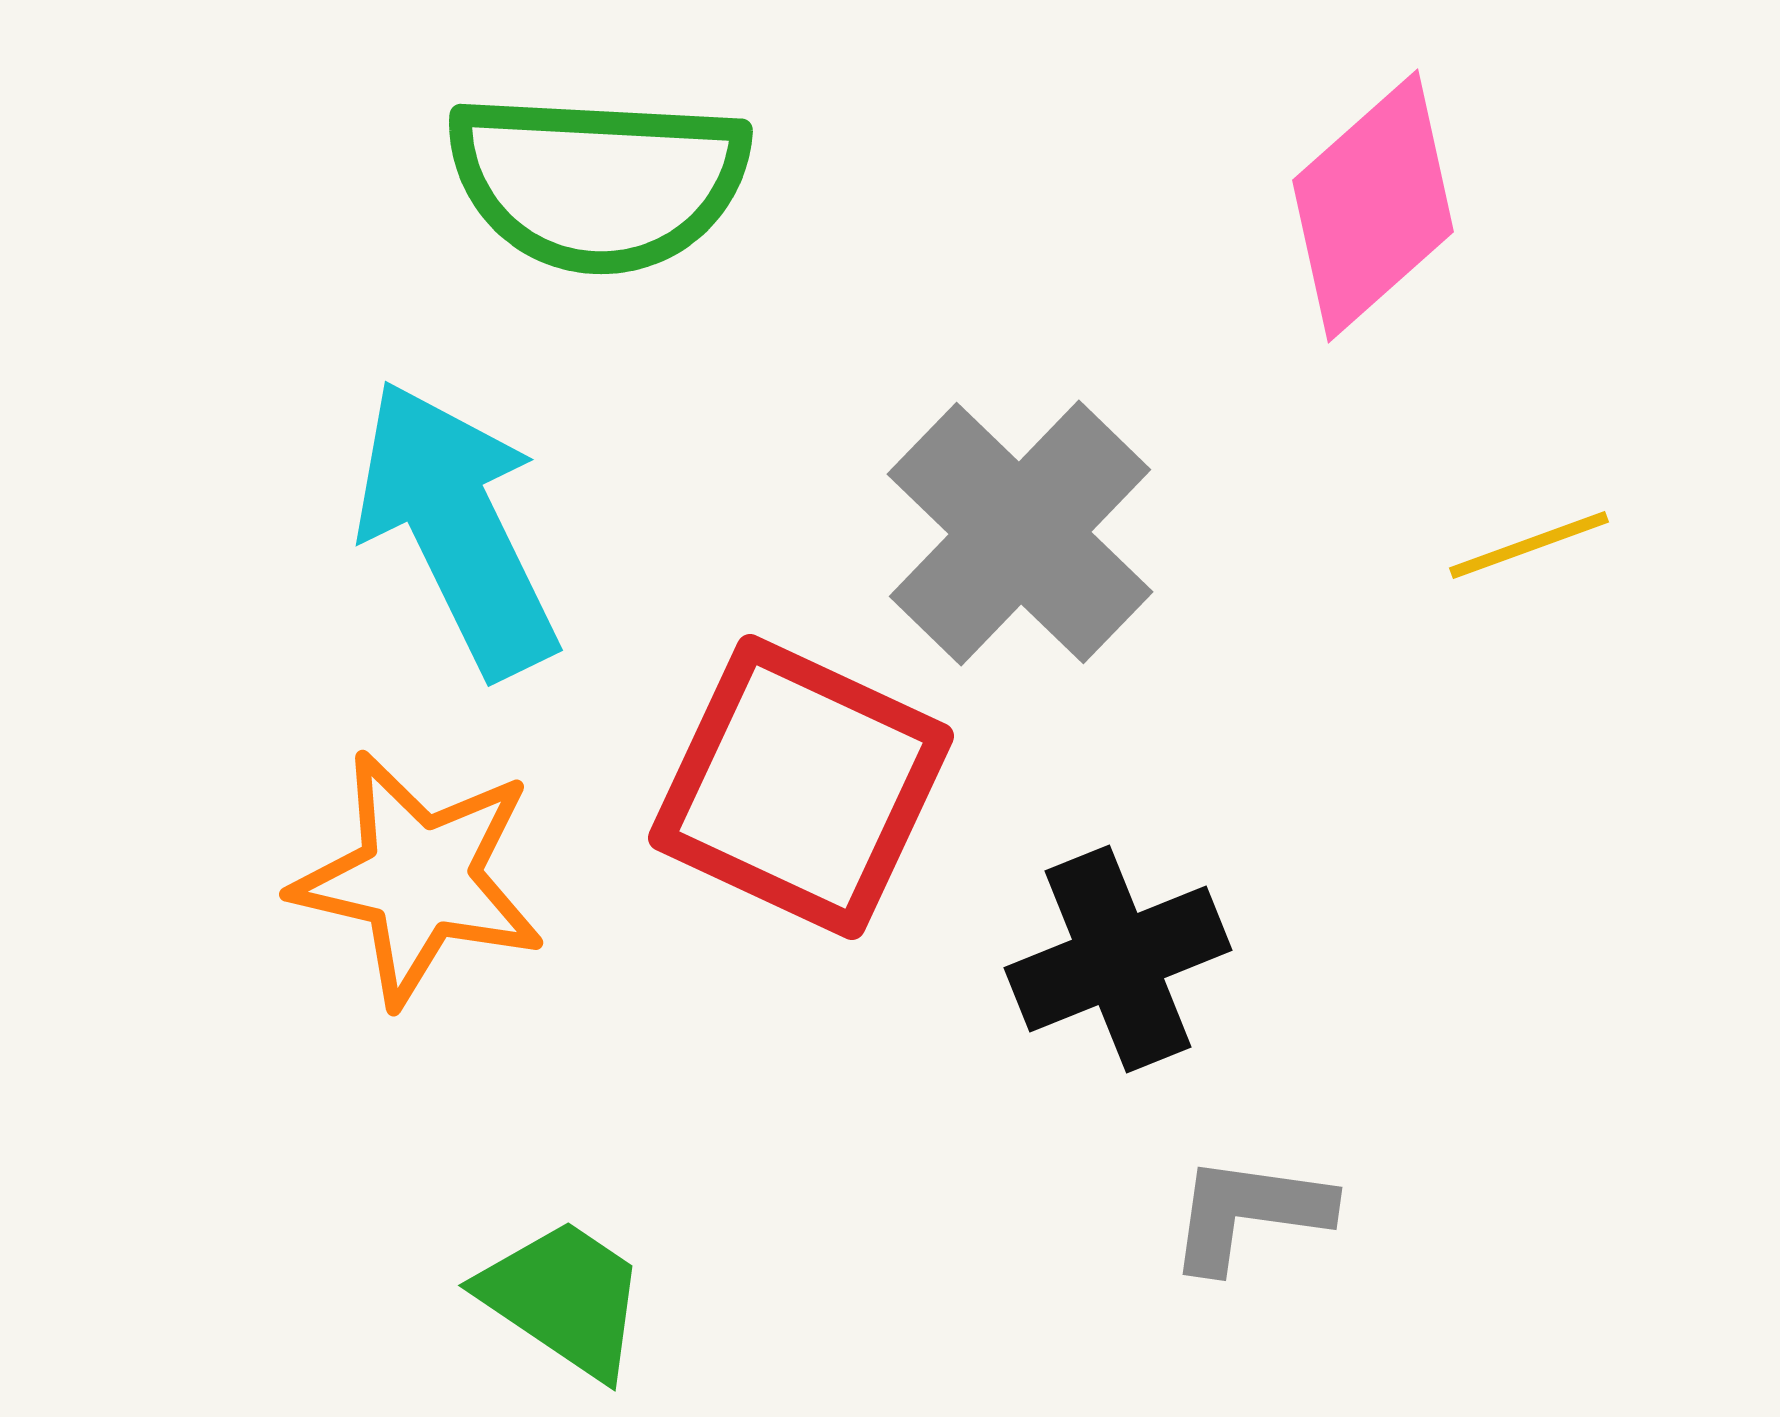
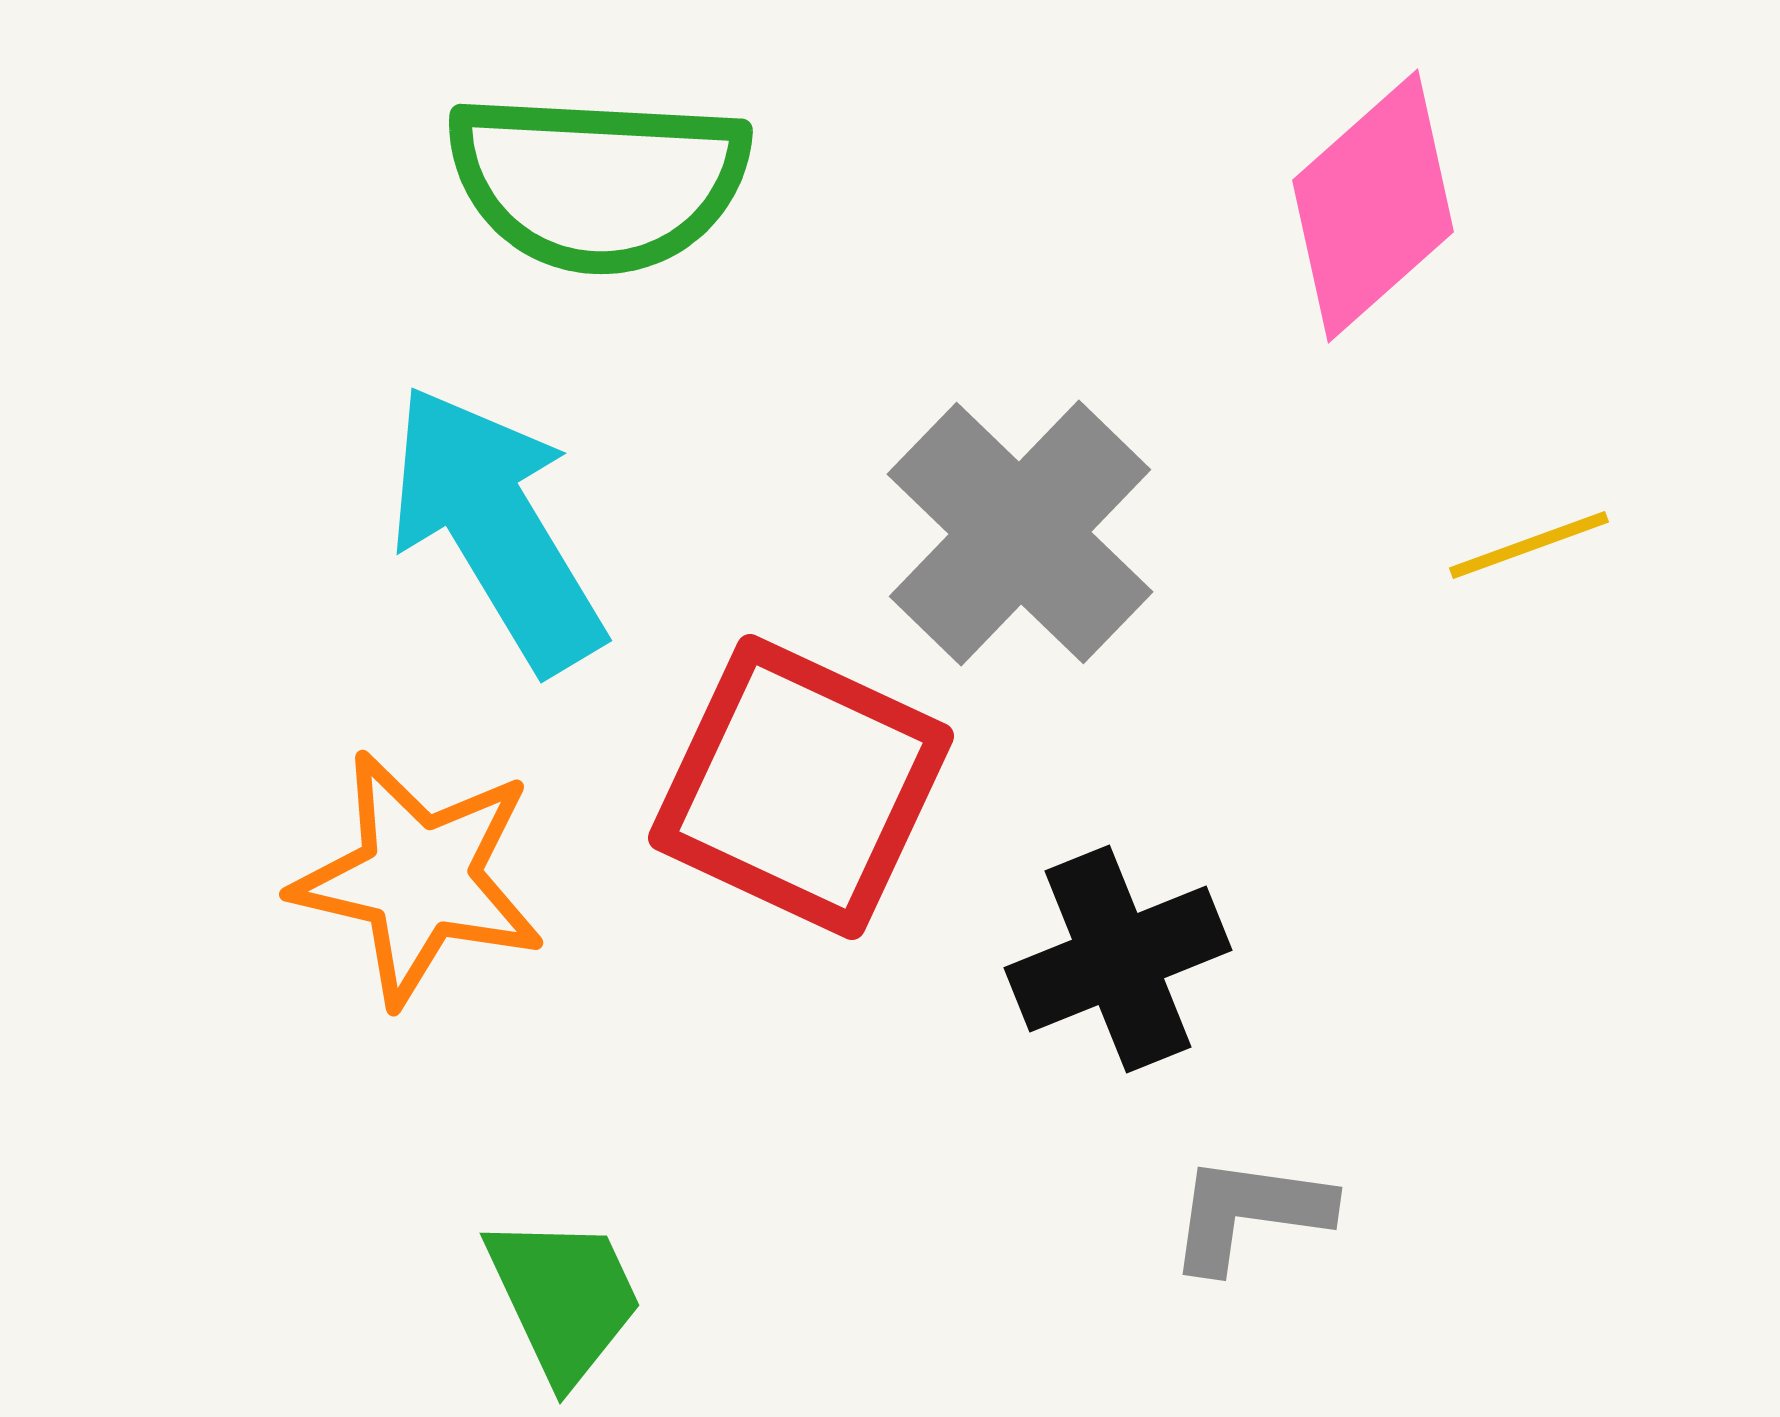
cyan arrow: moved 39 px right; rotated 5 degrees counterclockwise
green trapezoid: rotated 31 degrees clockwise
